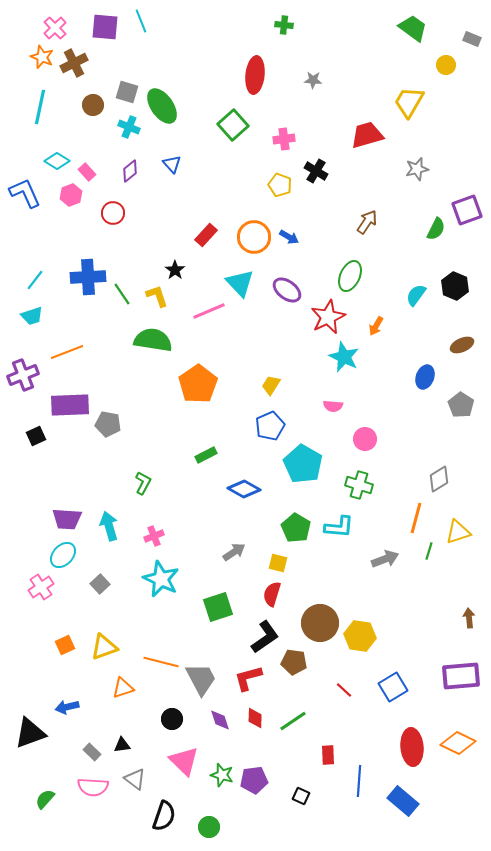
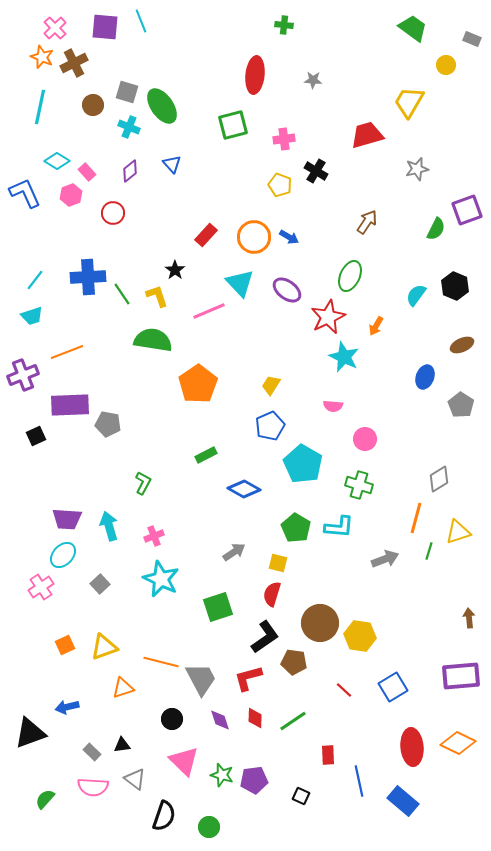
green square at (233, 125): rotated 28 degrees clockwise
blue line at (359, 781): rotated 16 degrees counterclockwise
